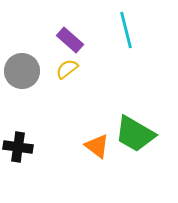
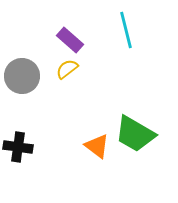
gray circle: moved 5 px down
